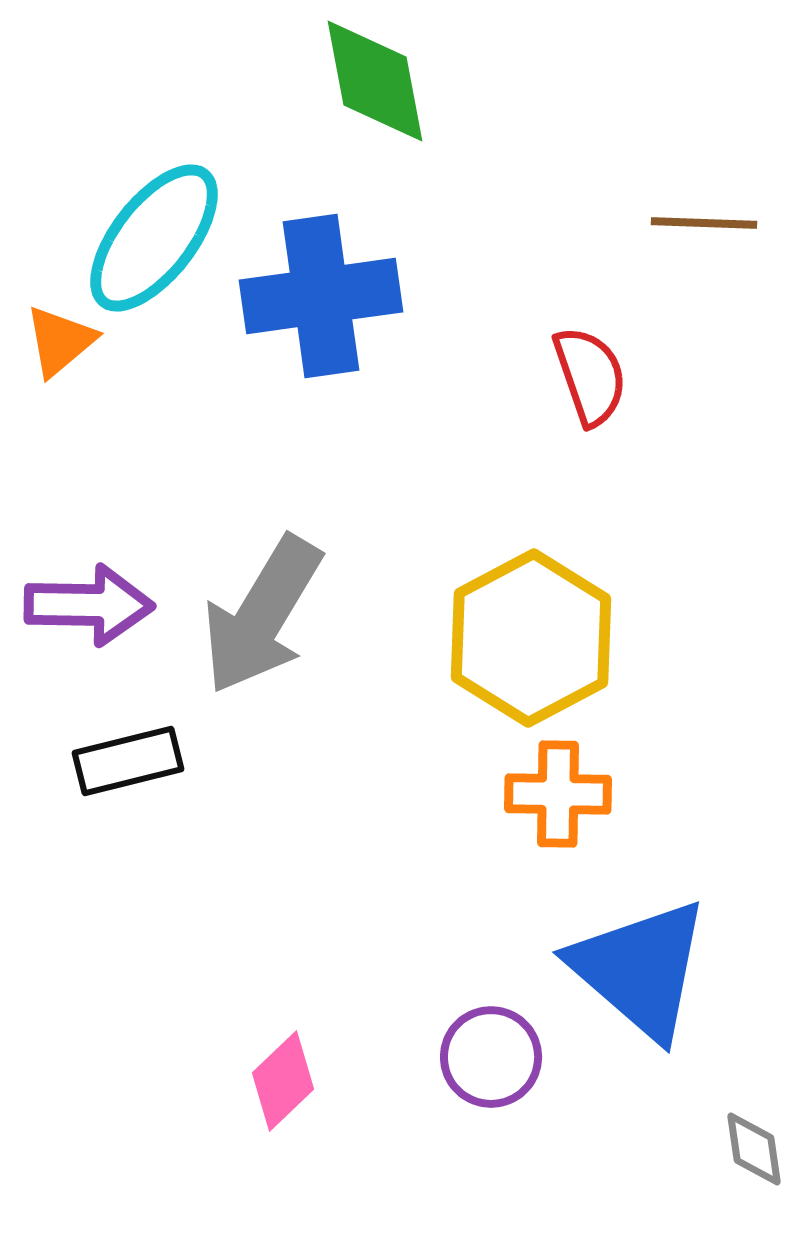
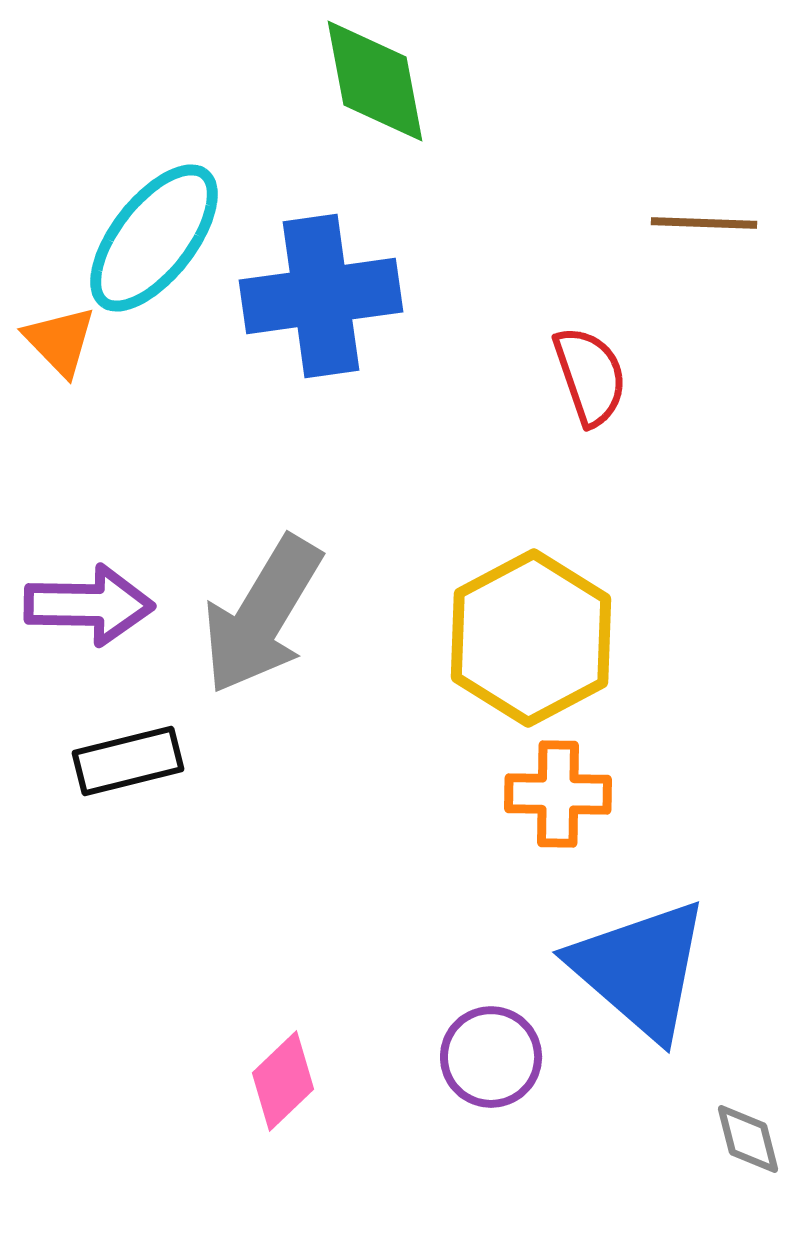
orange triangle: rotated 34 degrees counterclockwise
gray diamond: moved 6 px left, 10 px up; rotated 6 degrees counterclockwise
